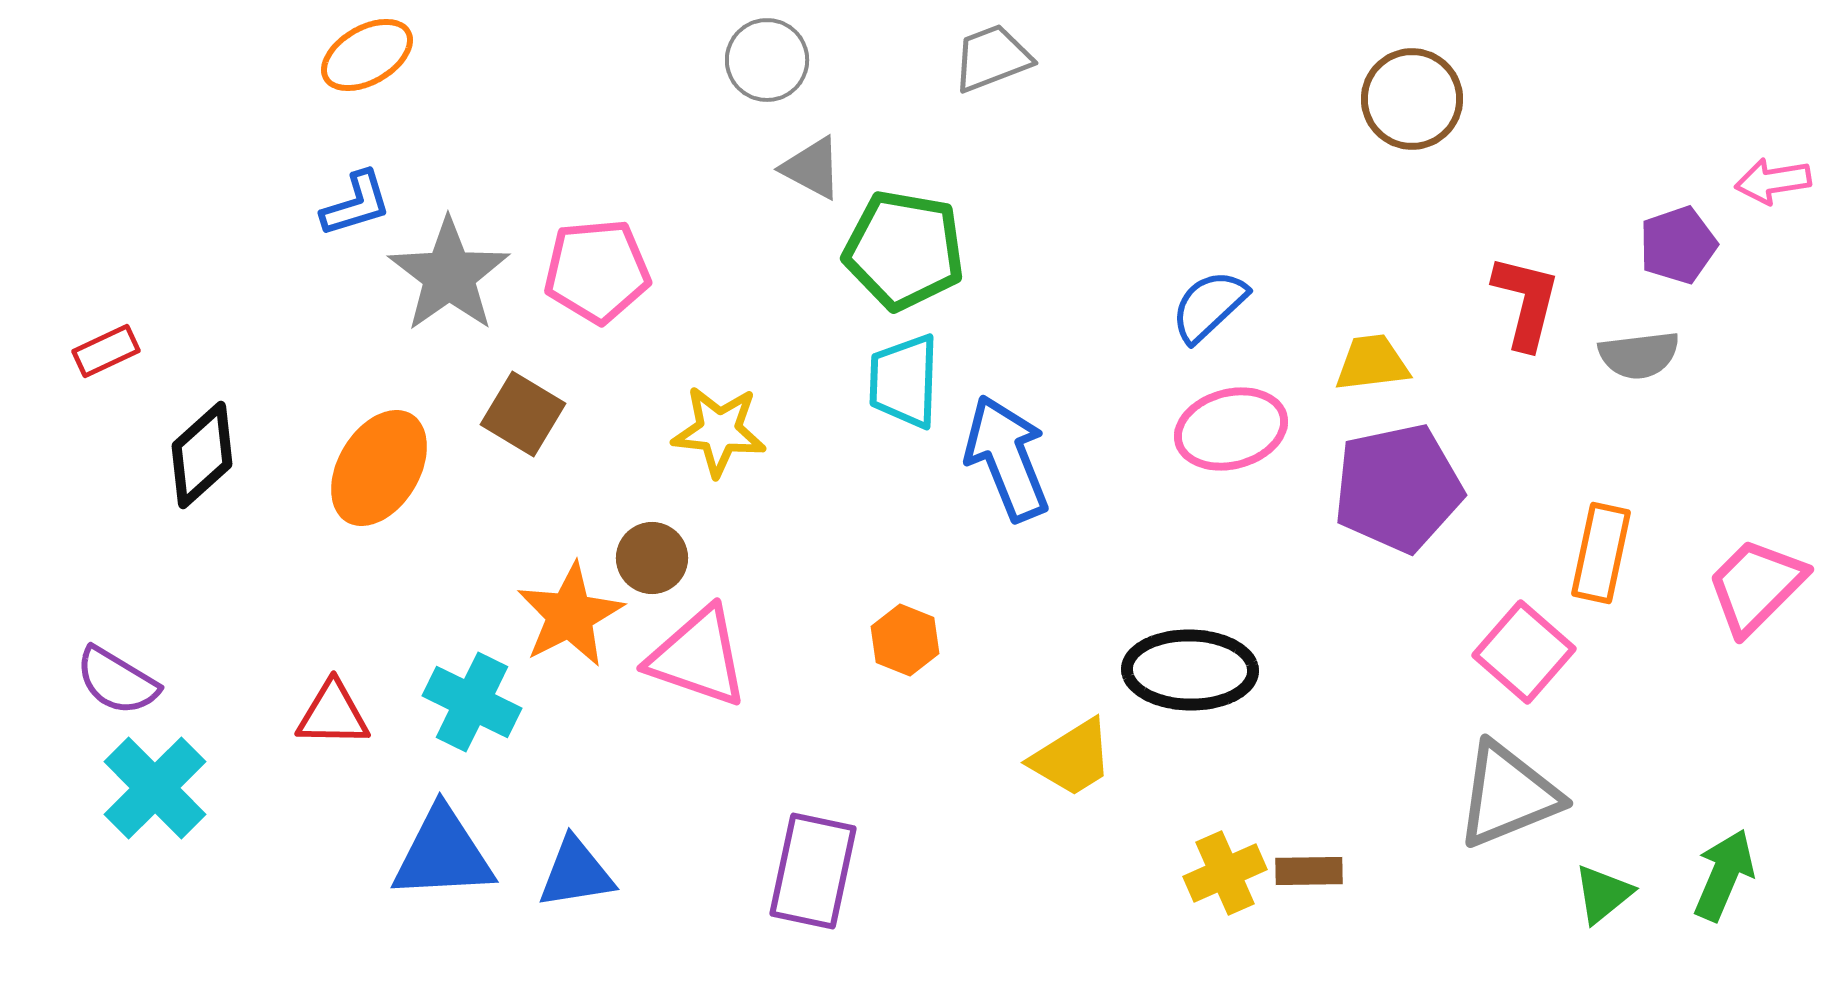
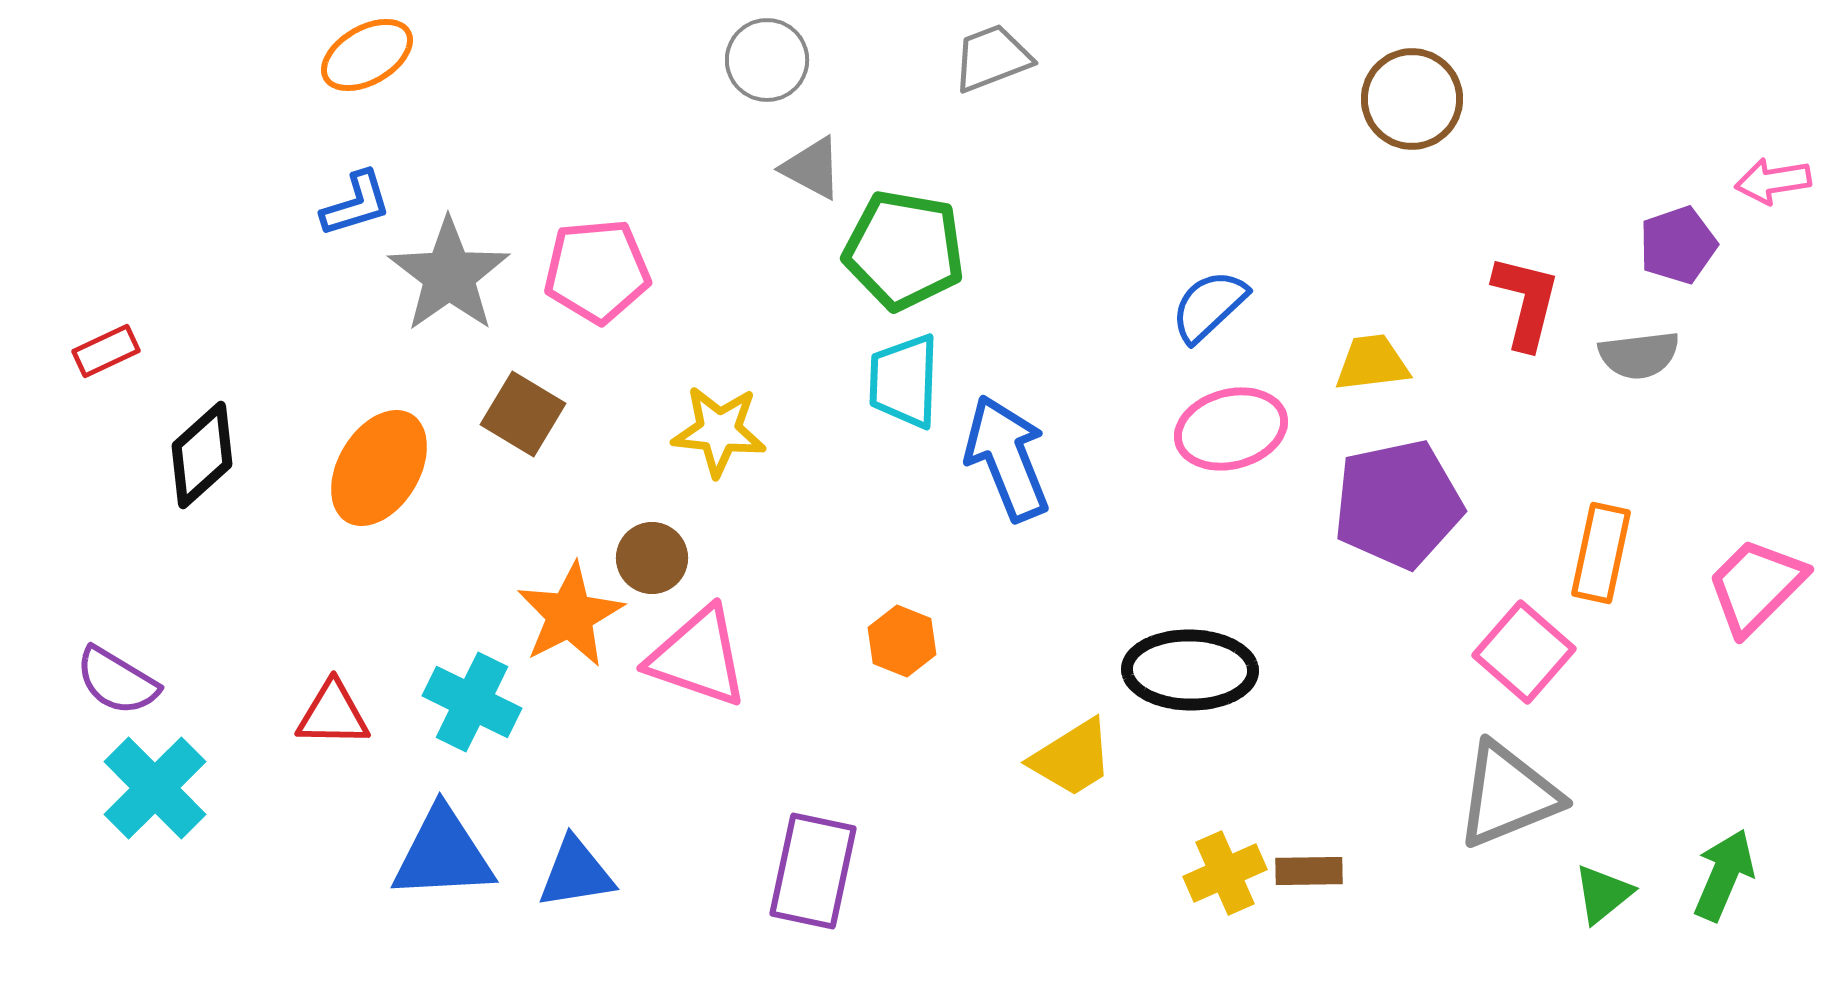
purple pentagon at (1398, 488): moved 16 px down
orange hexagon at (905, 640): moved 3 px left, 1 px down
